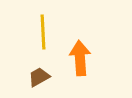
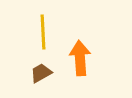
brown trapezoid: moved 2 px right, 4 px up
